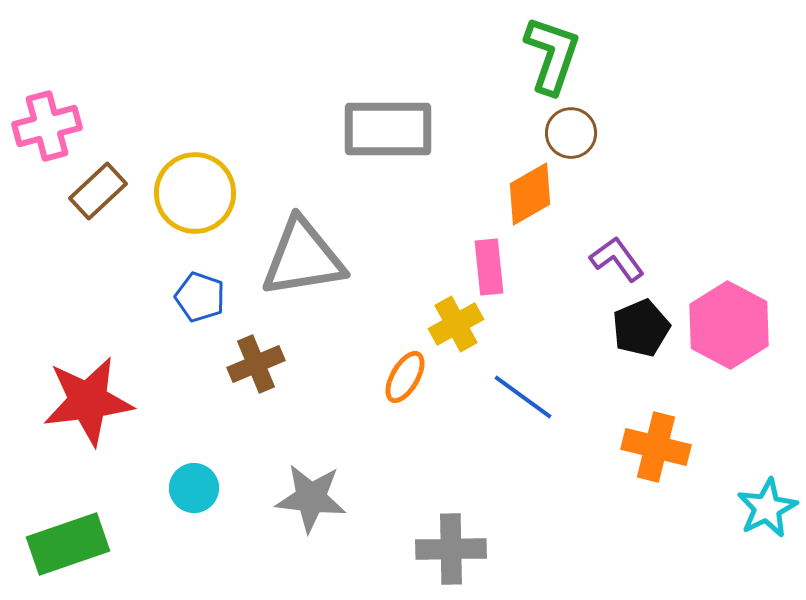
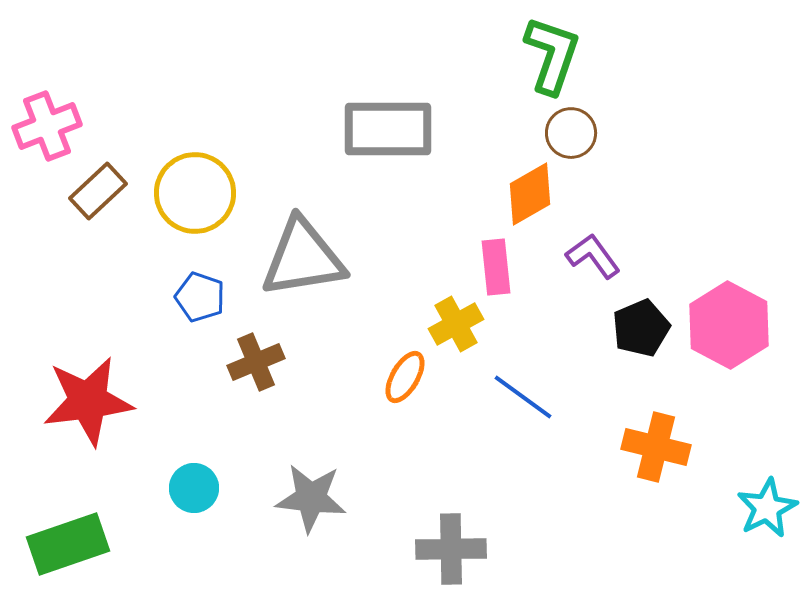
pink cross: rotated 6 degrees counterclockwise
purple L-shape: moved 24 px left, 3 px up
pink rectangle: moved 7 px right
brown cross: moved 2 px up
